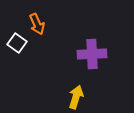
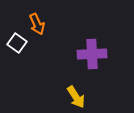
yellow arrow: rotated 130 degrees clockwise
